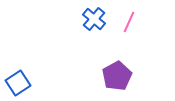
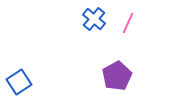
pink line: moved 1 px left, 1 px down
blue square: moved 1 px right, 1 px up
